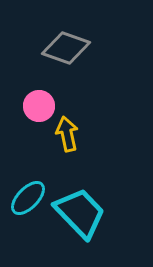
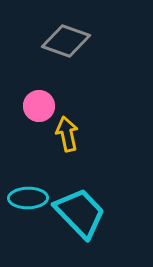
gray diamond: moved 7 px up
cyan ellipse: rotated 45 degrees clockwise
